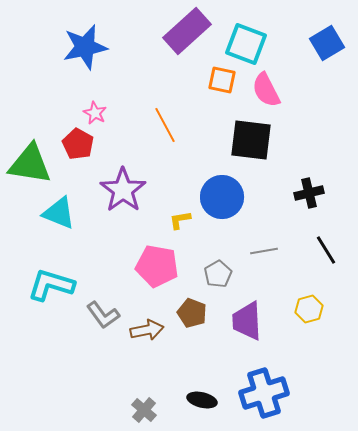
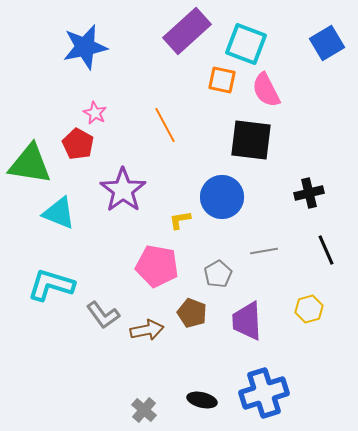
black line: rotated 8 degrees clockwise
